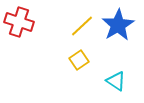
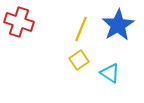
yellow line: moved 1 px left, 3 px down; rotated 25 degrees counterclockwise
cyan triangle: moved 6 px left, 8 px up
